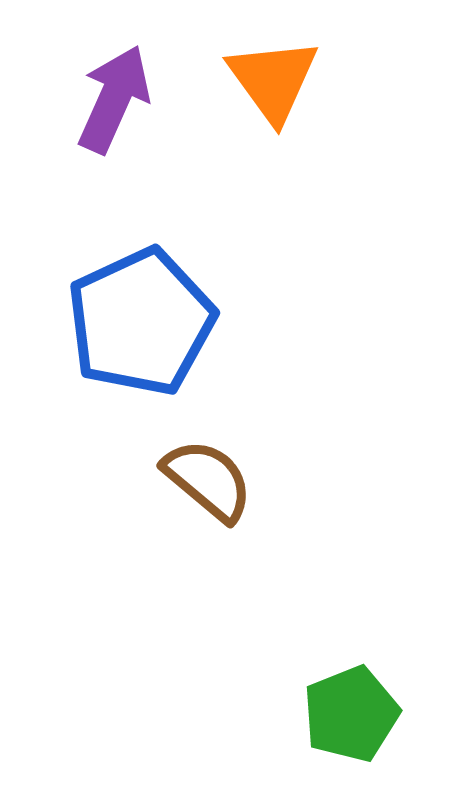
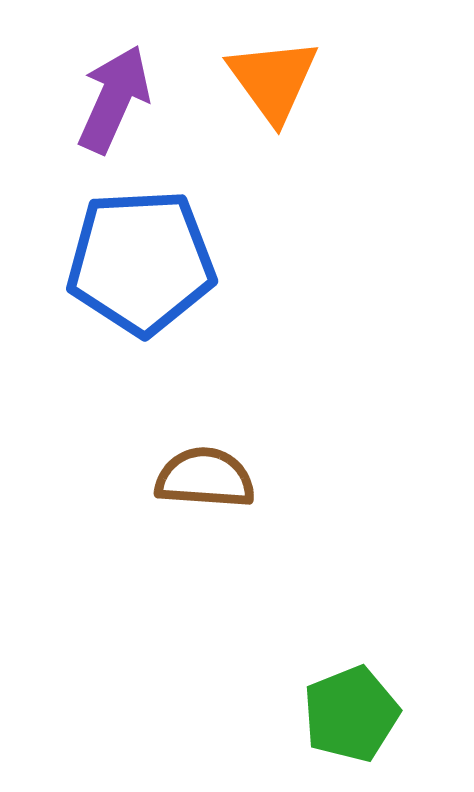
blue pentagon: moved 60 px up; rotated 22 degrees clockwise
brown semicircle: moved 3 px left, 2 px up; rotated 36 degrees counterclockwise
